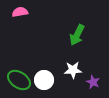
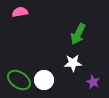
green arrow: moved 1 px right, 1 px up
white star: moved 7 px up
